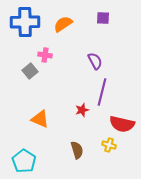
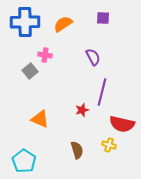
purple semicircle: moved 2 px left, 4 px up
